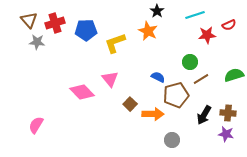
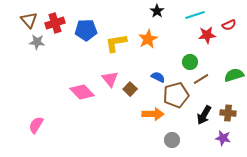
orange star: moved 8 px down; rotated 18 degrees clockwise
yellow L-shape: moved 1 px right; rotated 10 degrees clockwise
brown square: moved 15 px up
purple star: moved 3 px left, 4 px down
